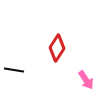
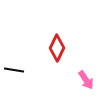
red diamond: rotated 8 degrees counterclockwise
